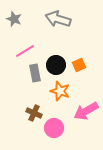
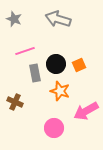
pink line: rotated 12 degrees clockwise
black circle: moved 1 px up
brown cross: moved 19 px left, 11 px up
